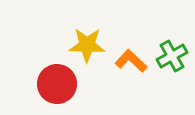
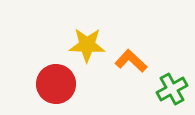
green cross: moved 33 px down
red circle: moved 1 px left
